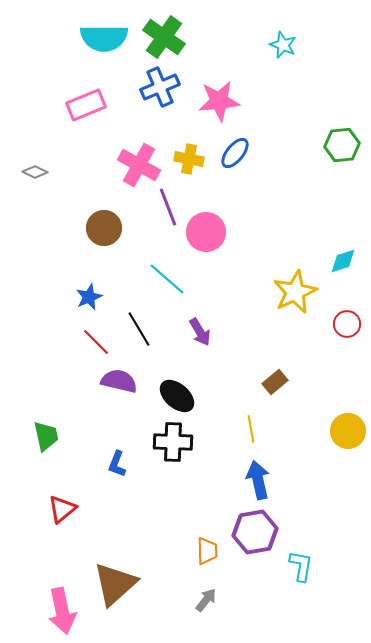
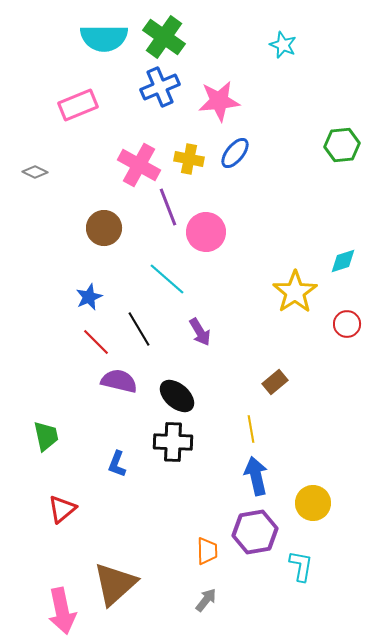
pink rectangle: moved 8 px left
yellow star: rotated 9 degrees counterclockwise
yellow circle: moved 35 px left, 72 px down
blue arrow: moved 2 px left, 4 px up
